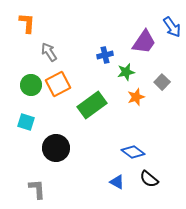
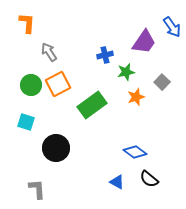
blue diamond: moved 2 px right
